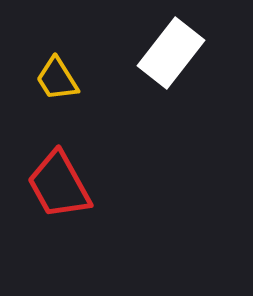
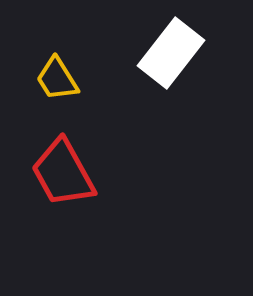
red trapezoid: moved 4 px right, 12 px up
